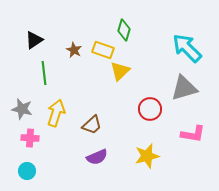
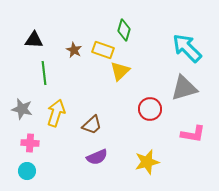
black triangle: rotated 36 degrees clockwise
pink cross: moved 5 px down
yellow star: moved 6 px down
